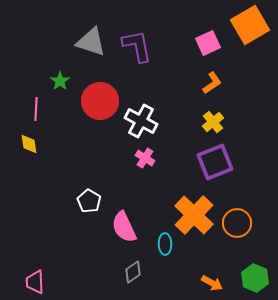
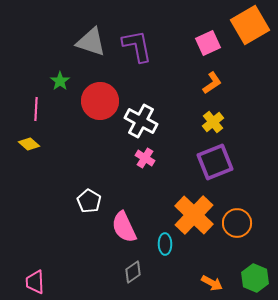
yellow diamond: rotated 40 degrees counterclockwise
